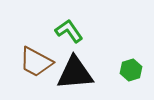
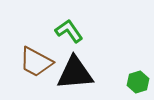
green hexagon: moved 7 px right, 12 px down
